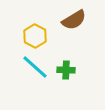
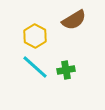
green cross: rotated 12 degrees counterclockwise
